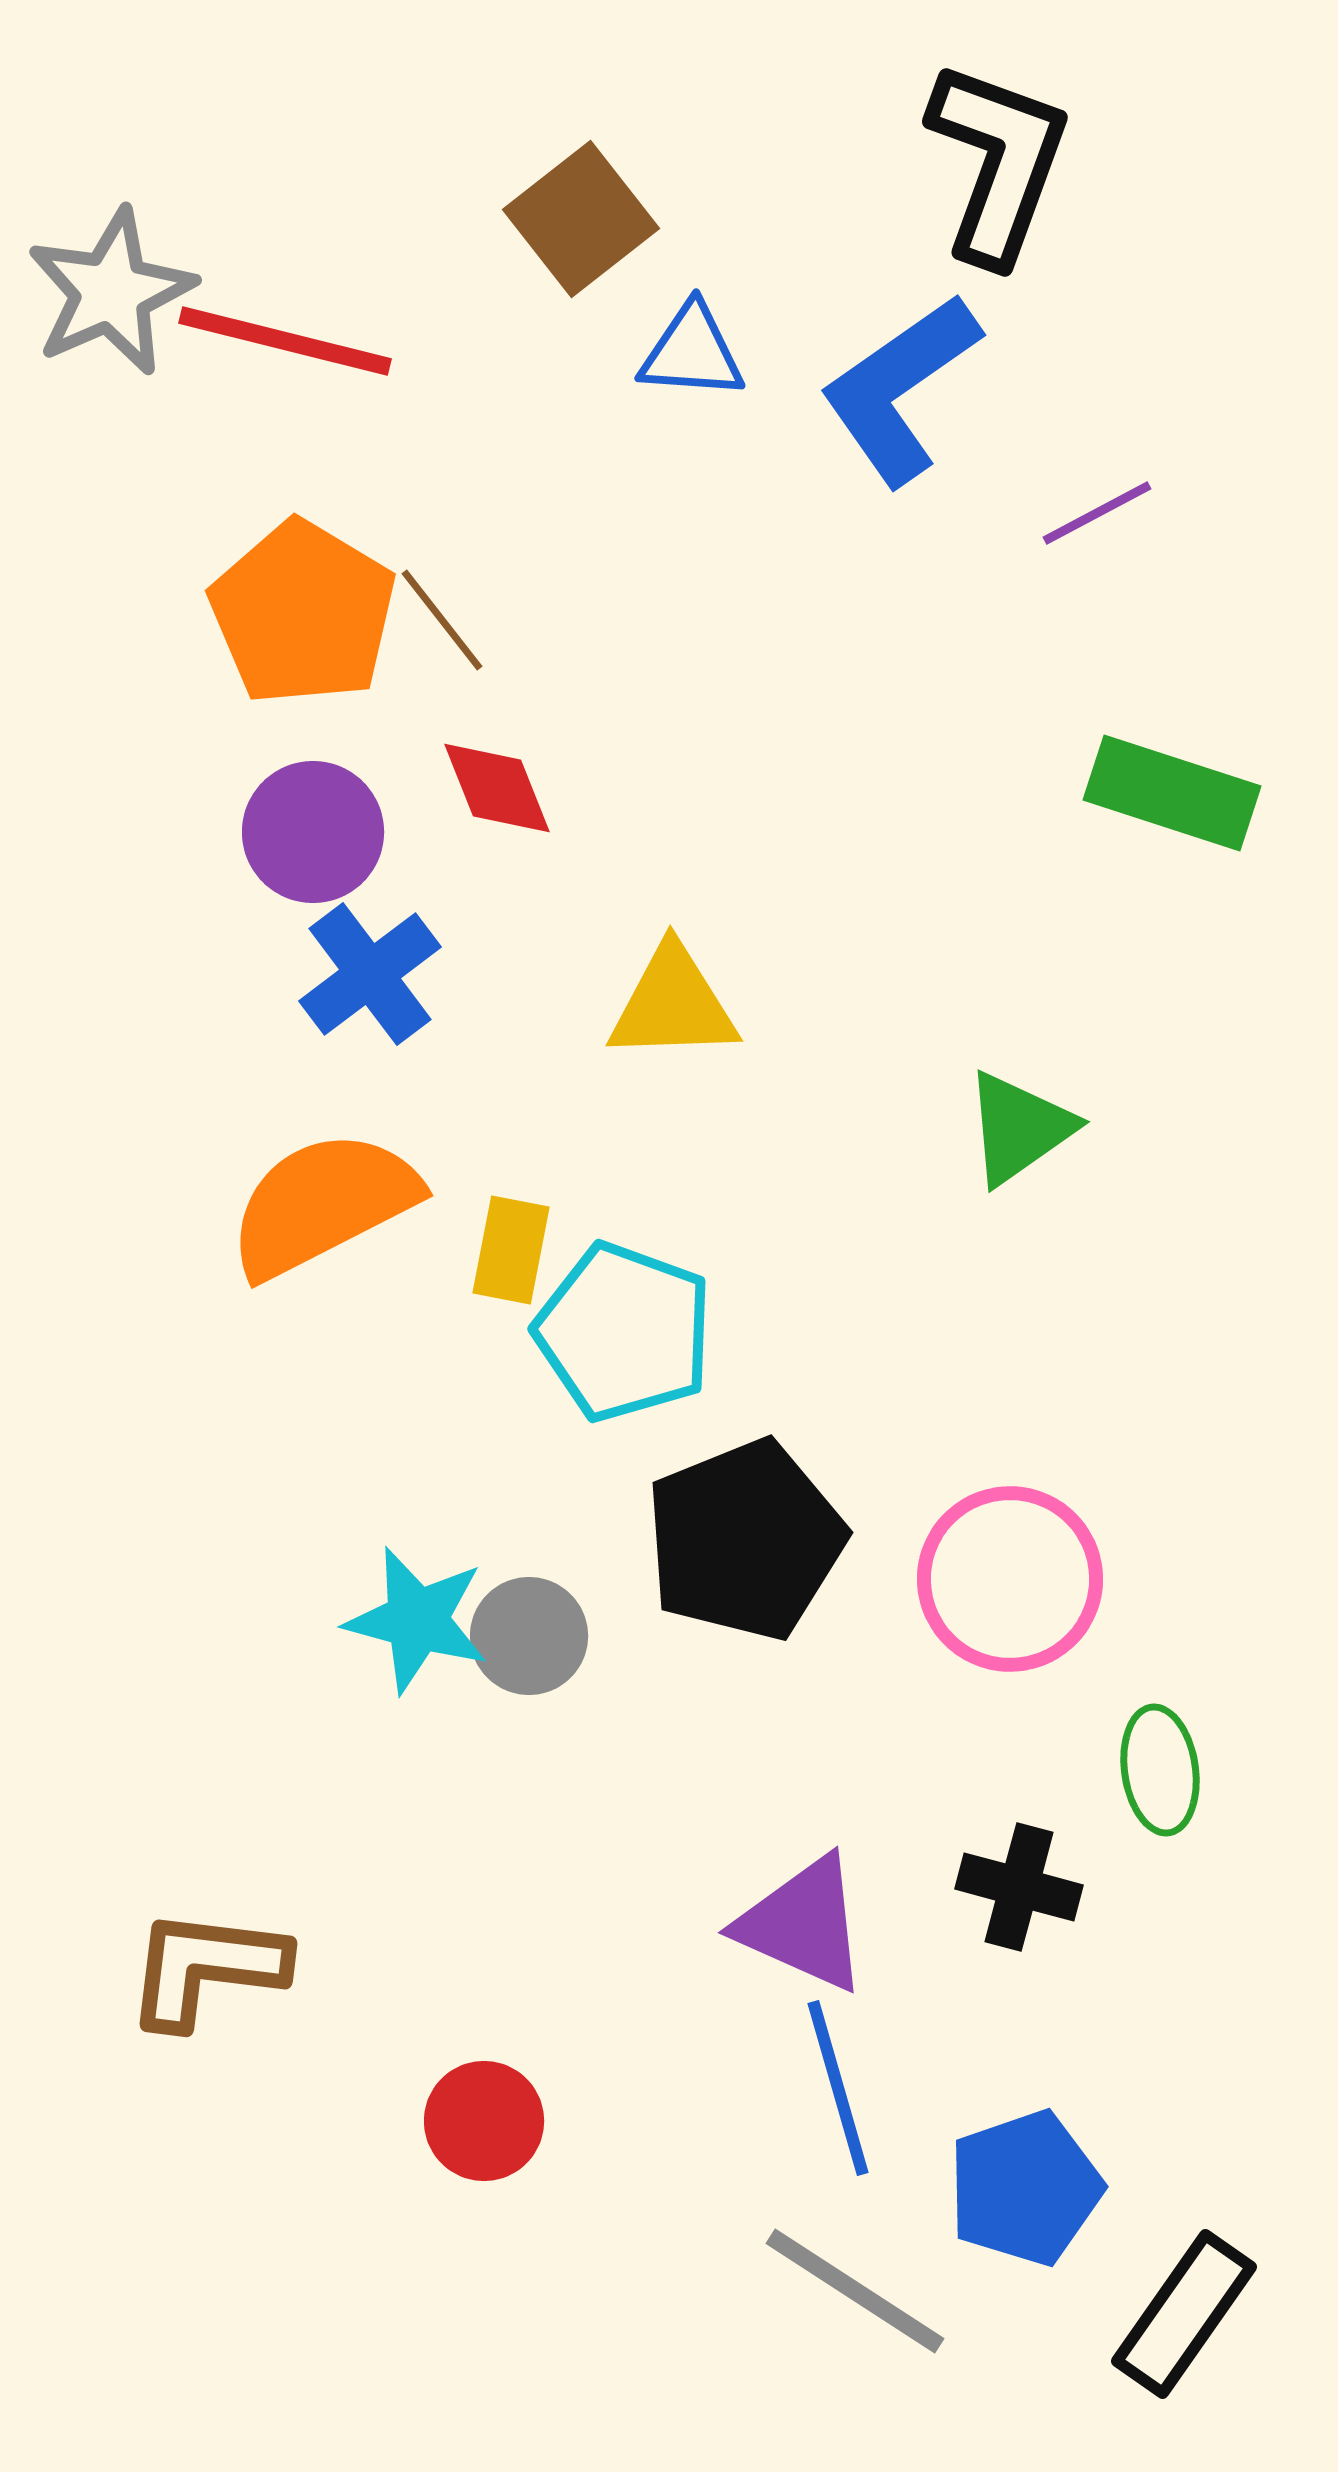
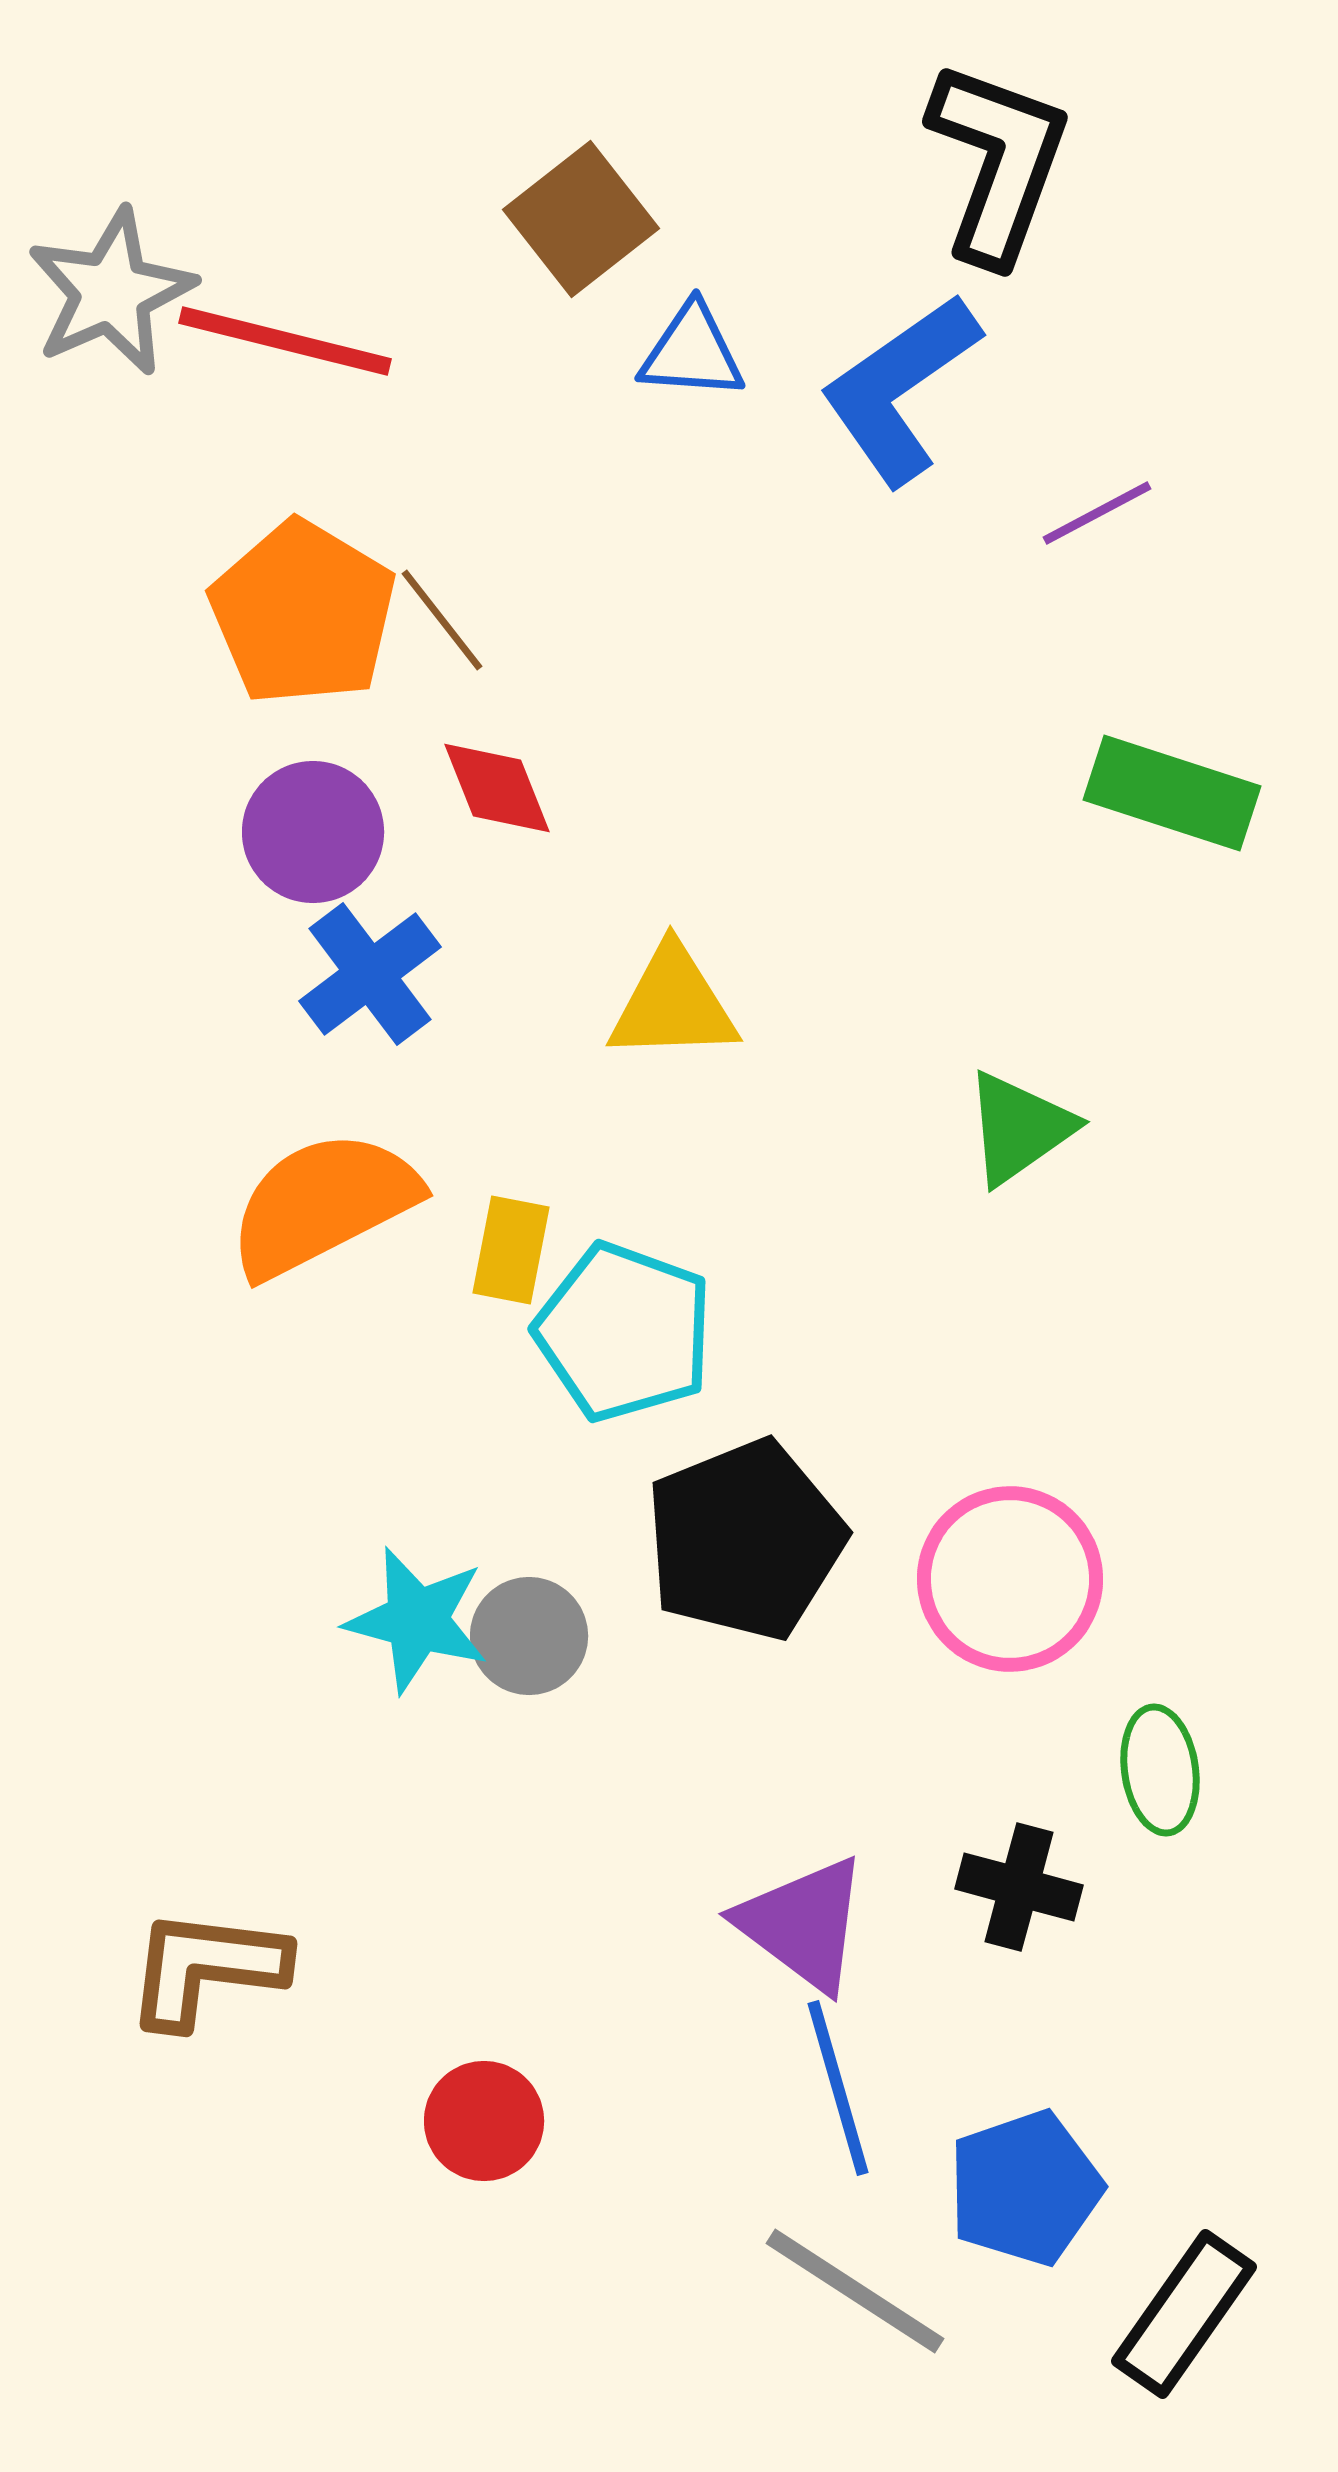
purple triangle: rotated 13 degrees clockwise
